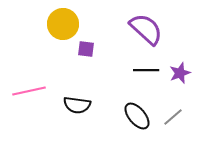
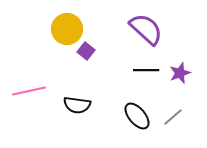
yellow circle: moved 4 px right, 5 px down
purple square: moved 2 px down; rotated 30 degrees clockwise
